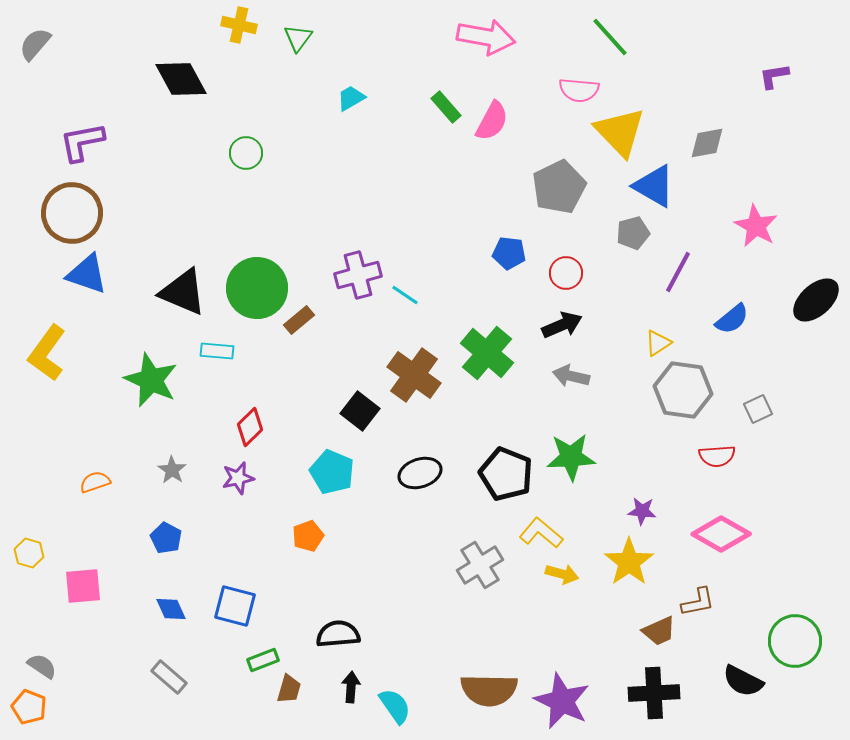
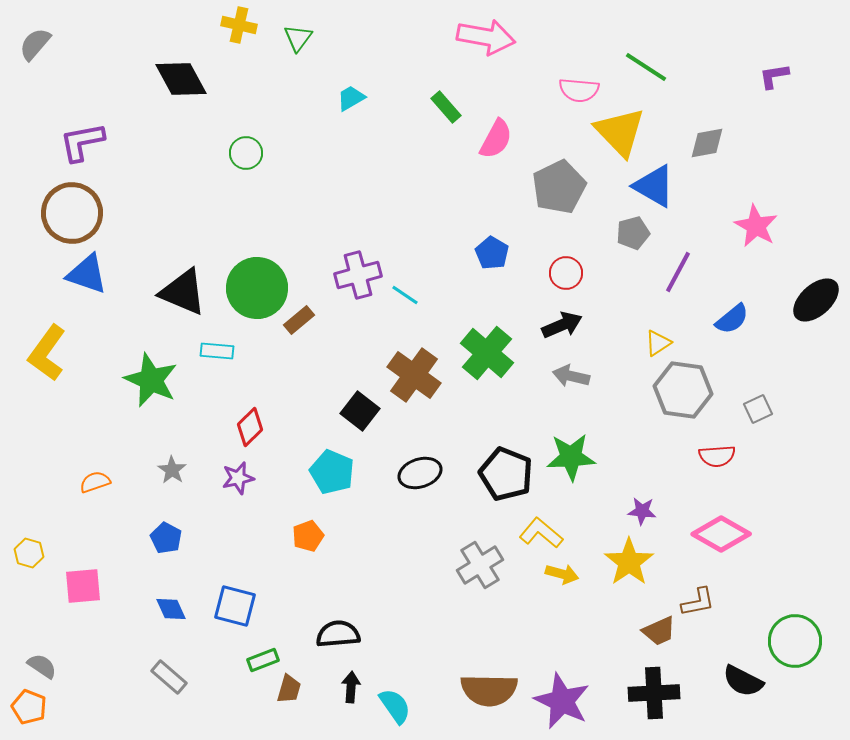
green line at (610, 37): moved 36 px right, 30 px down; rotated 15 degrees counterclockwise
pink semicircle at (492, 121): moved 4 px right, 18 px down
blue pentagon at (509, 253): moved 17 px left; rotated 24 degrees clockwise
